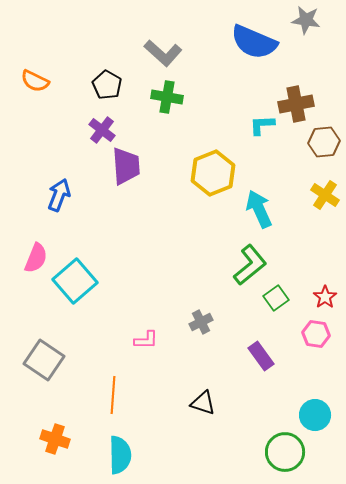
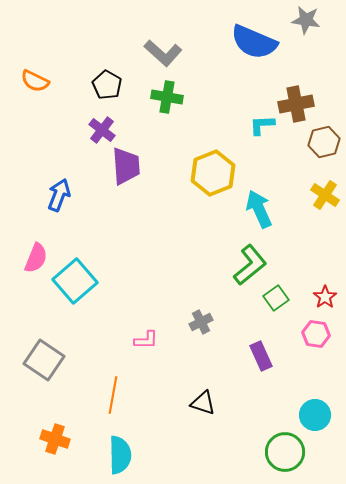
brown hexagon: rotated 8 degrees counterclockwise
purple rectangle: rotated 12 degrees clockwise
orange line: rotated 6 degrees clockwise
